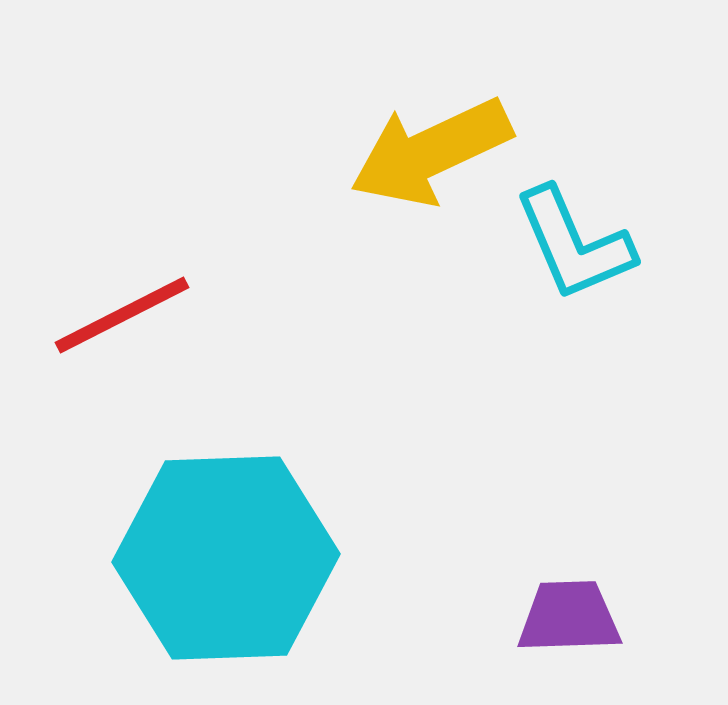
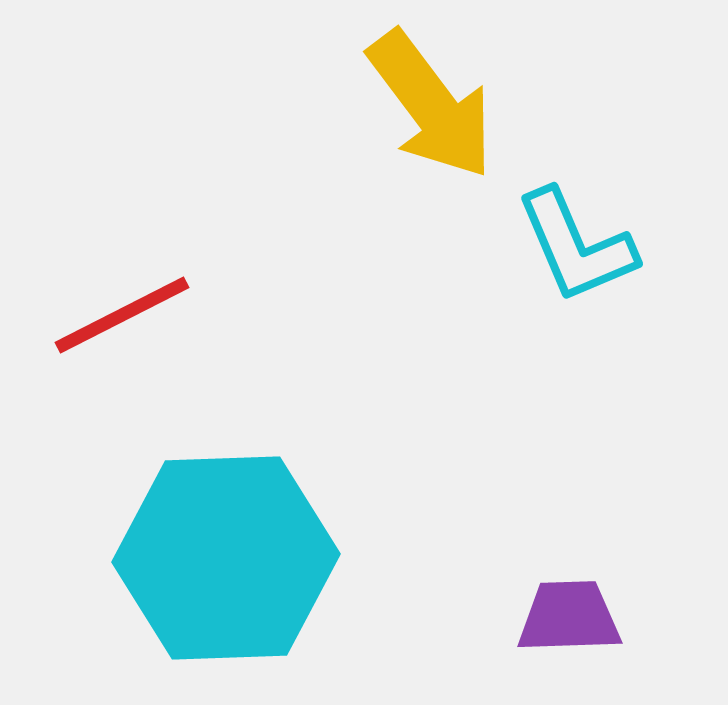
yellow arrow: moved 47 px up; rotated 102 degrees counterclockwise
cyan L-shape: moved 2 px right, 2 px down
